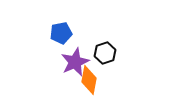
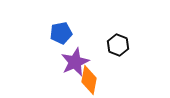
black hexagon: moved 13 px right, 8 px up; rotated 20 degrees counterclockwise
